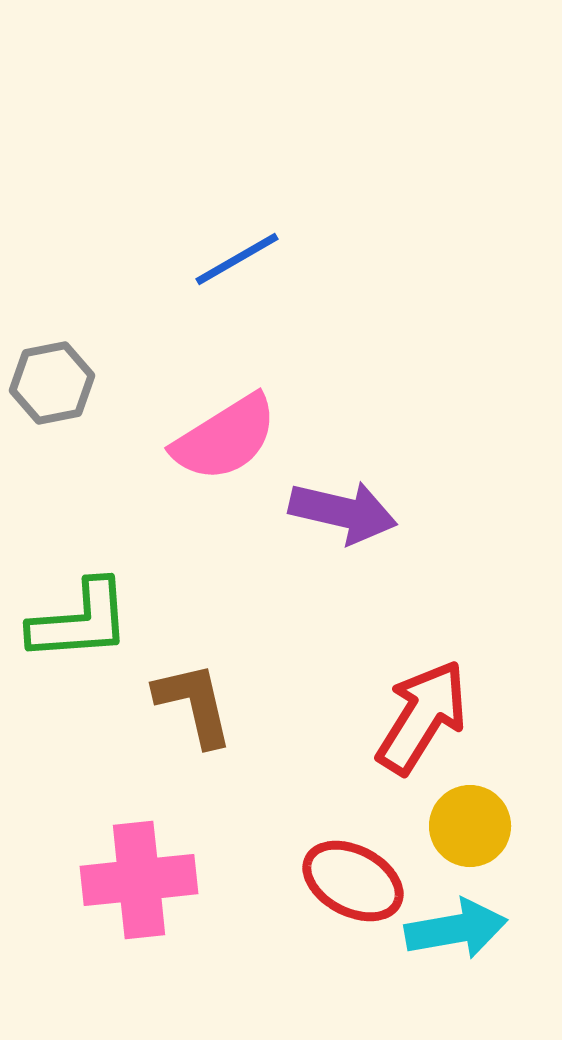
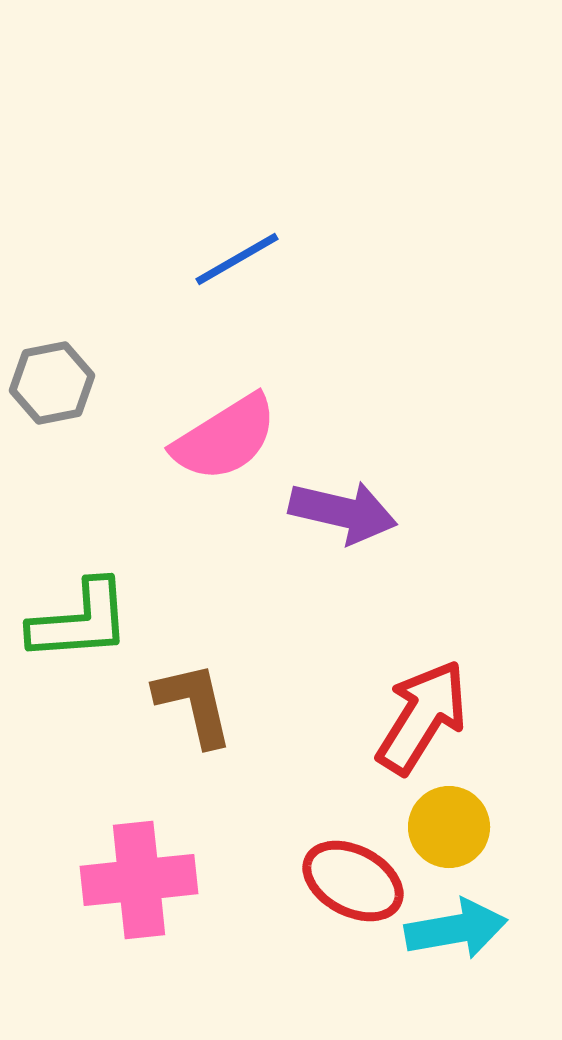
yellow circle: moved 21 px left, 1 px down
